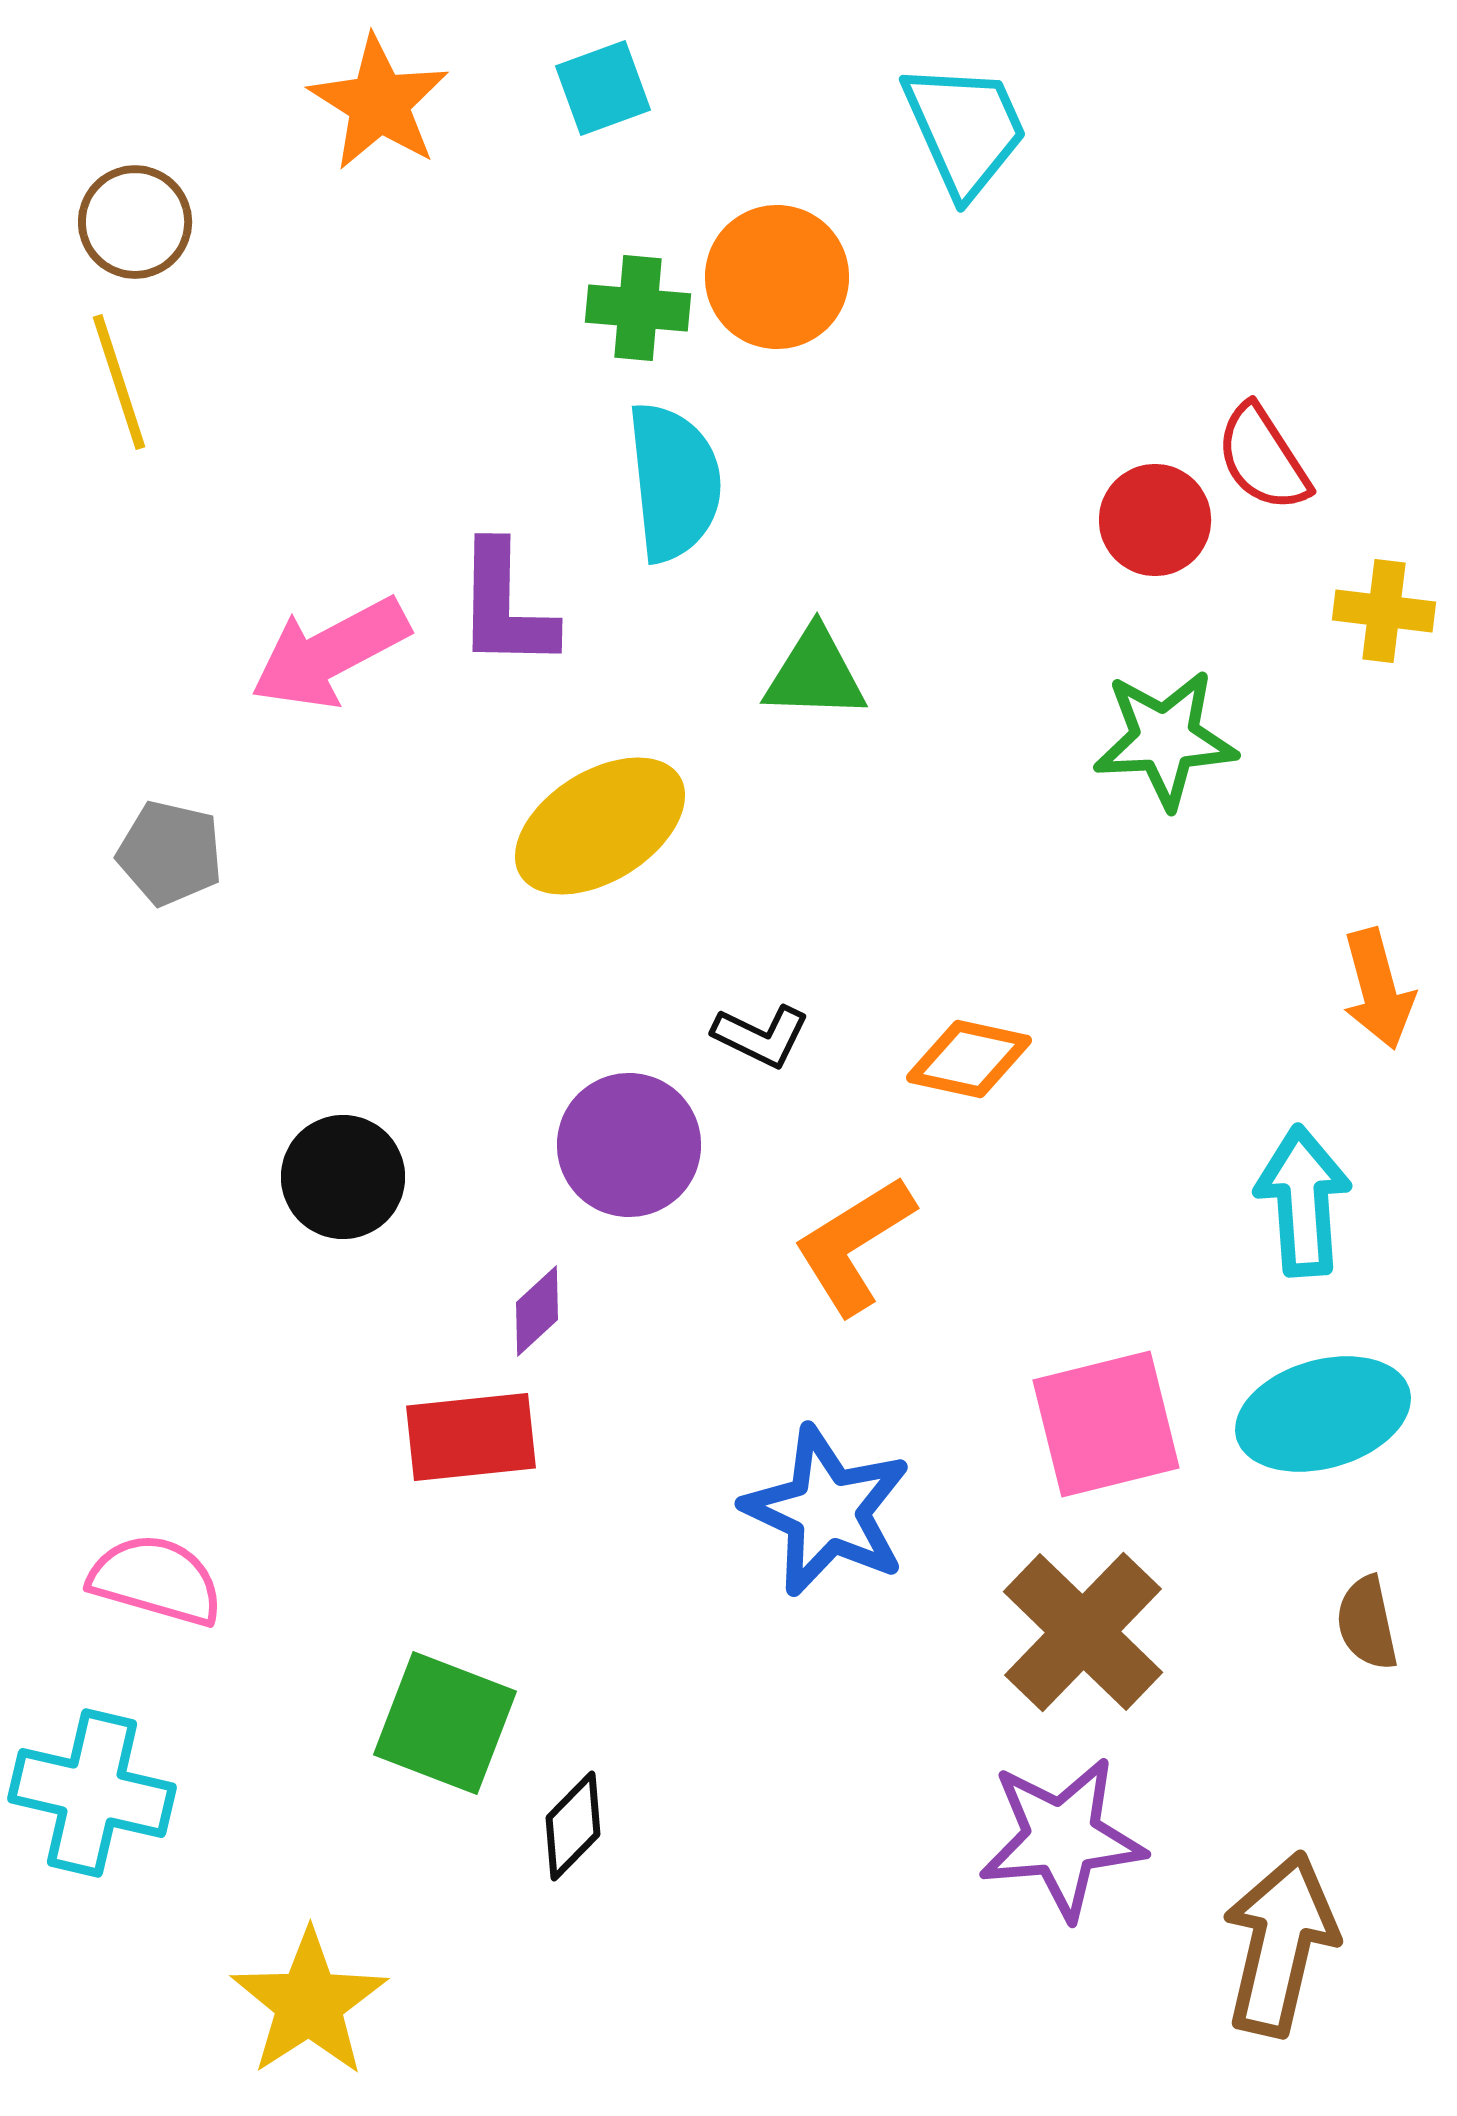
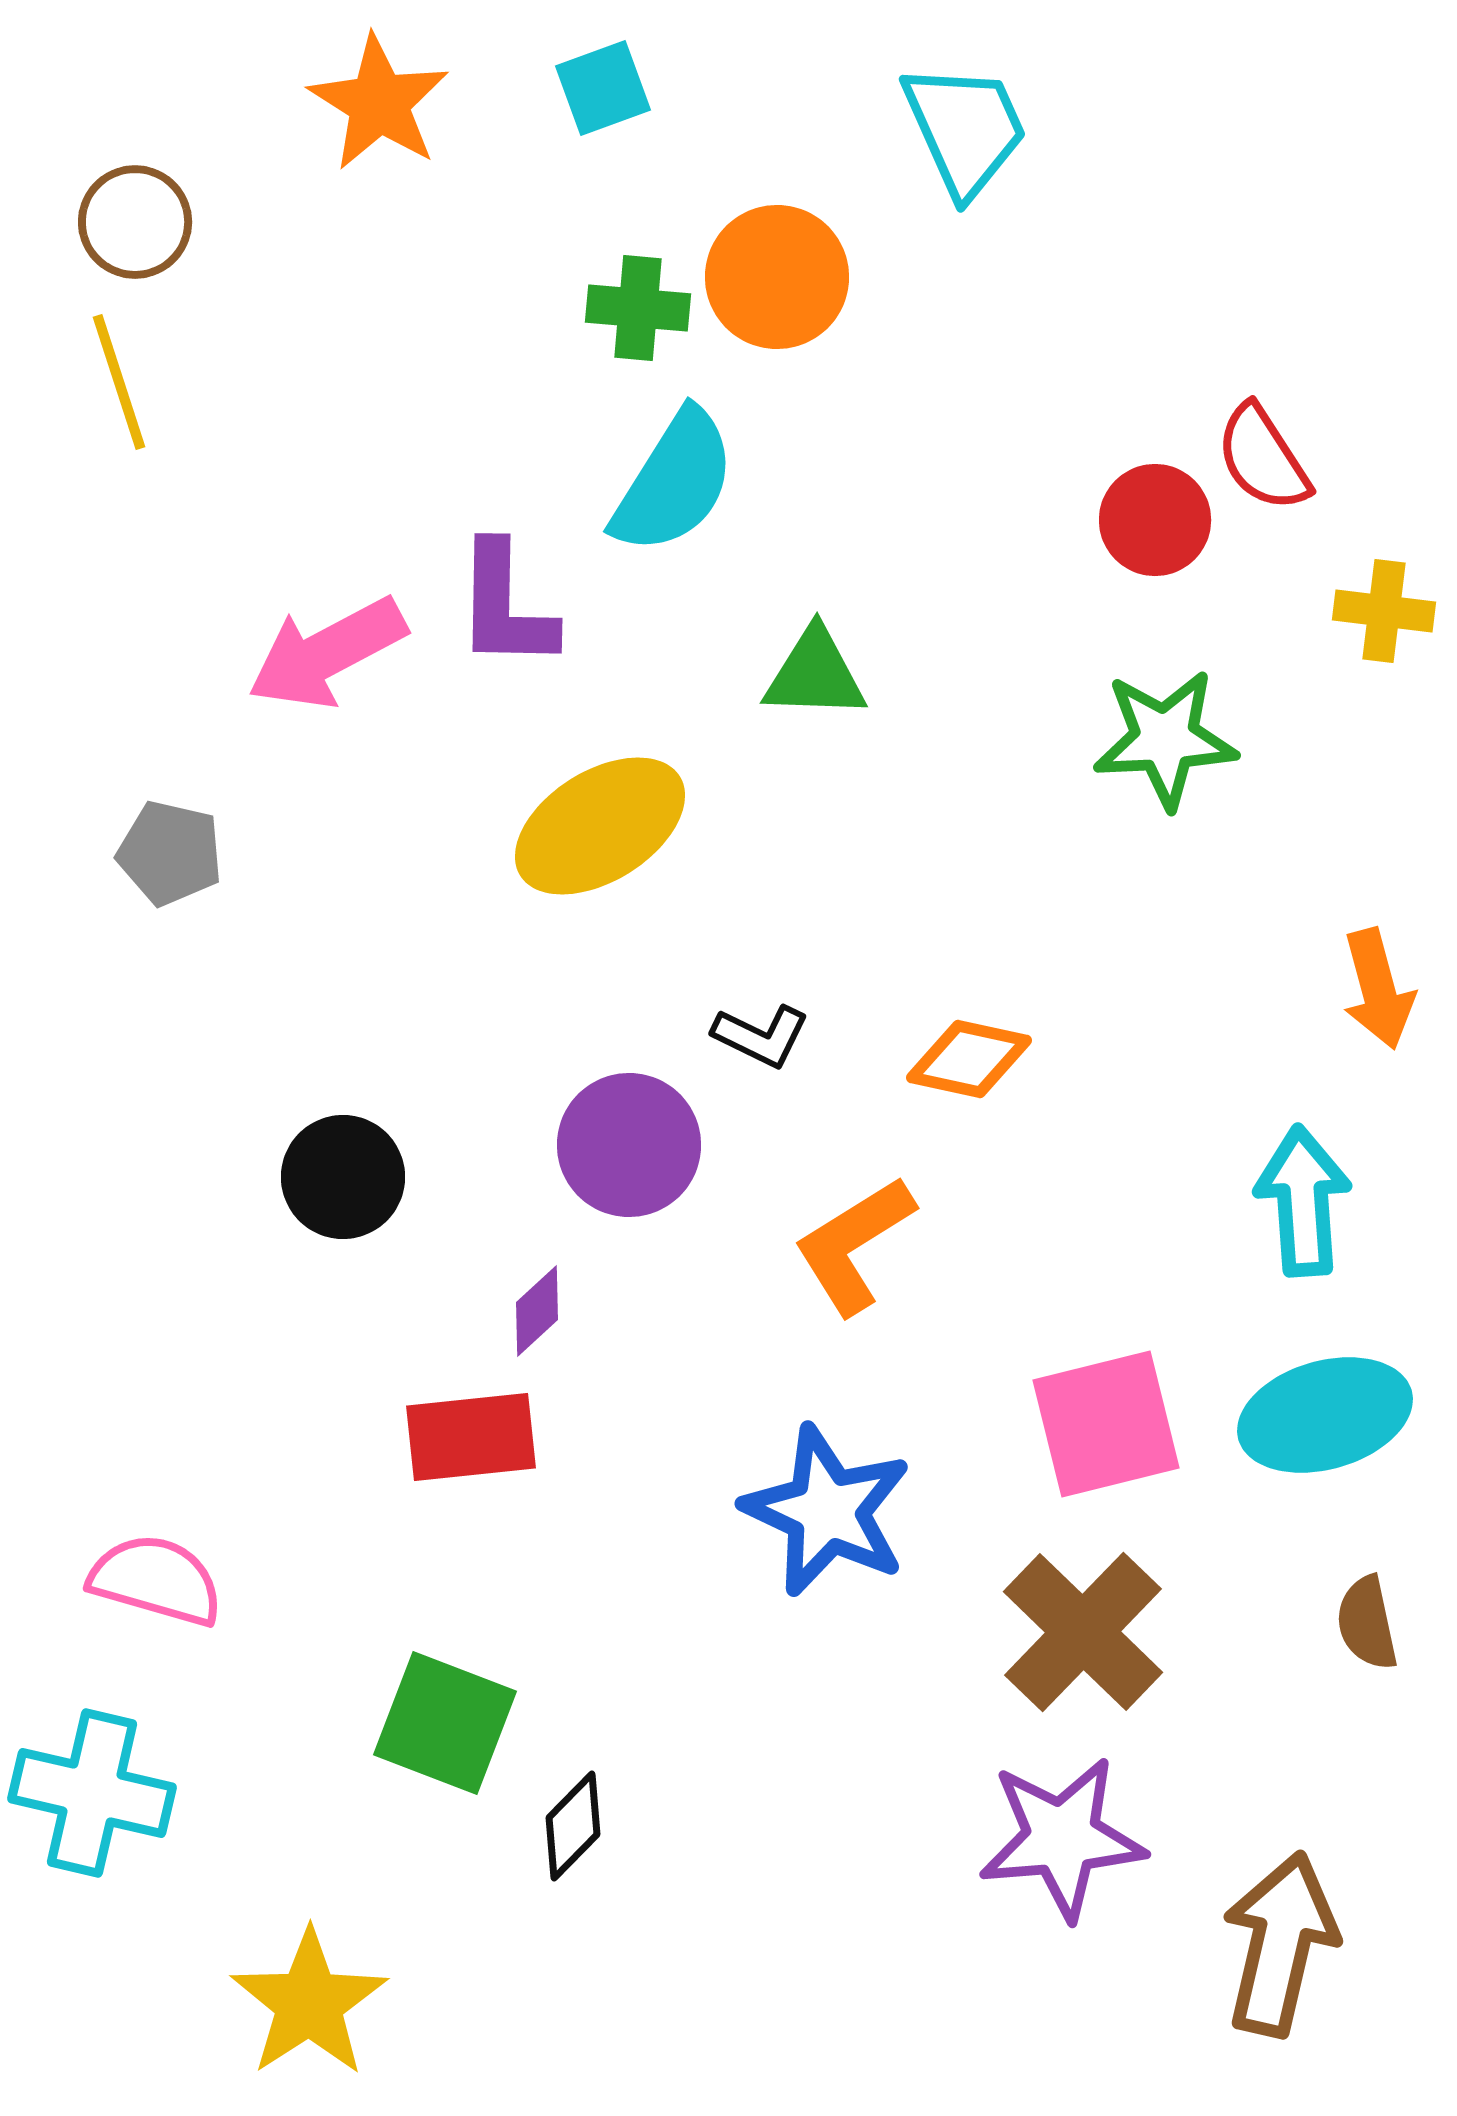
cyan semicircle: rotated 38 degrees clockwise
pink arrow: moved 3 px left
cyan ellipse: moved 2 px right, 1 px down
